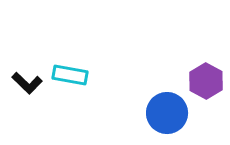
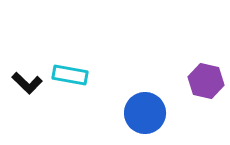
purple hexagon: rotated 16 degrees counterclockwise
blue circle: moved 22 px left
